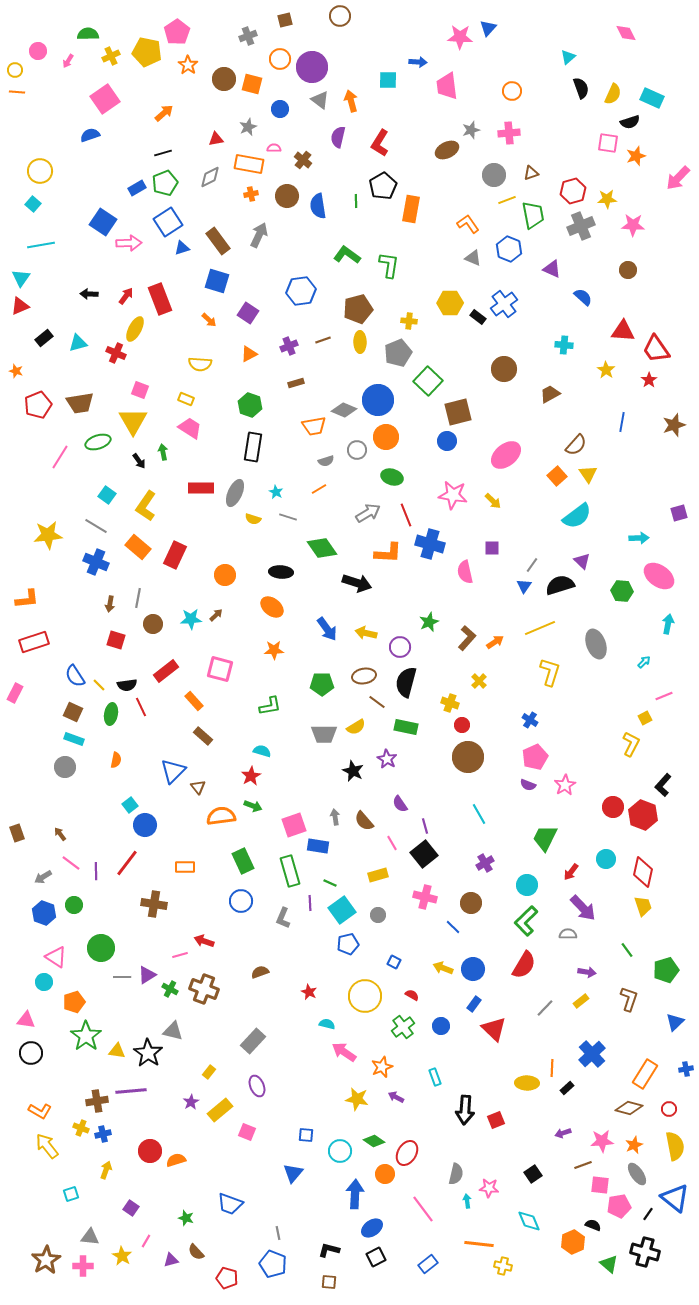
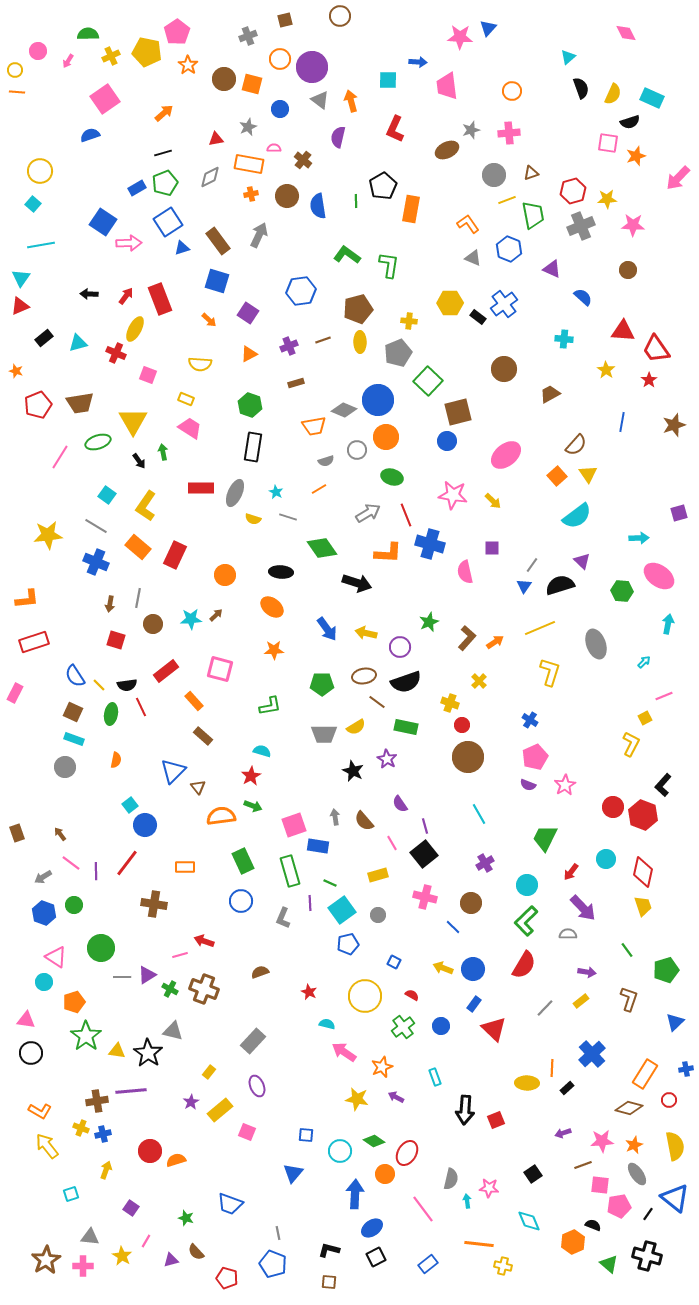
red L-shape at (380, 143): moved 15 px right, 14 px up; rotated 8 degrees counterclockwise
cyan cross at (564, 345): moved 6 px up
pink square at (140, 390): moved 8 px right, 15 px up
black semicircle at (406, 682): rotated 124 degrees counterclockwise
red circle at (669, 1109): moved 9 px up
gray semicircle at (456, 1174): moved 5 px left, 5 px down
black cross at (645, 1252): moved 2 px right, 4 px down
